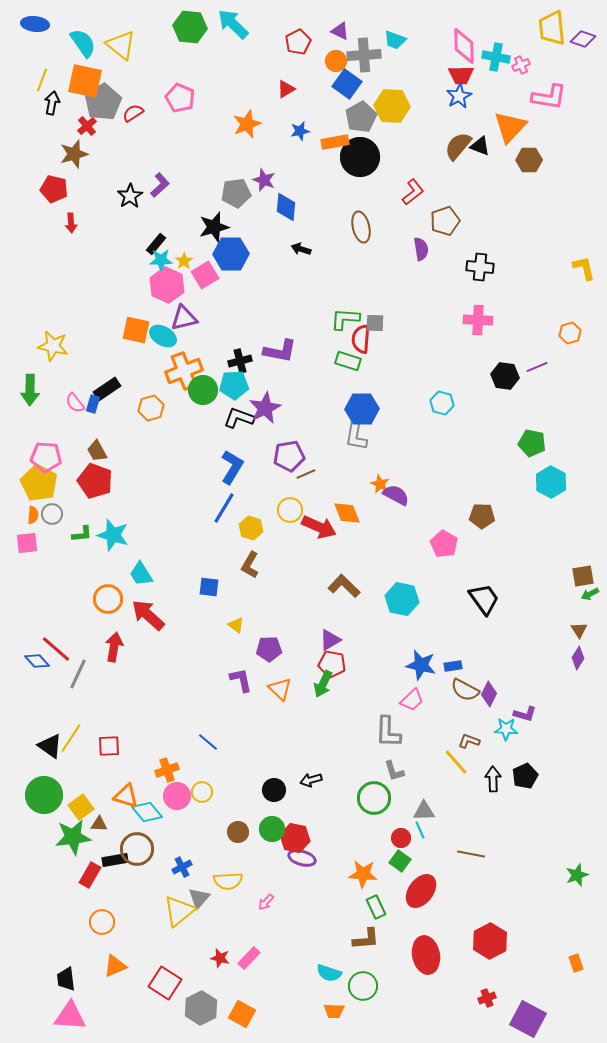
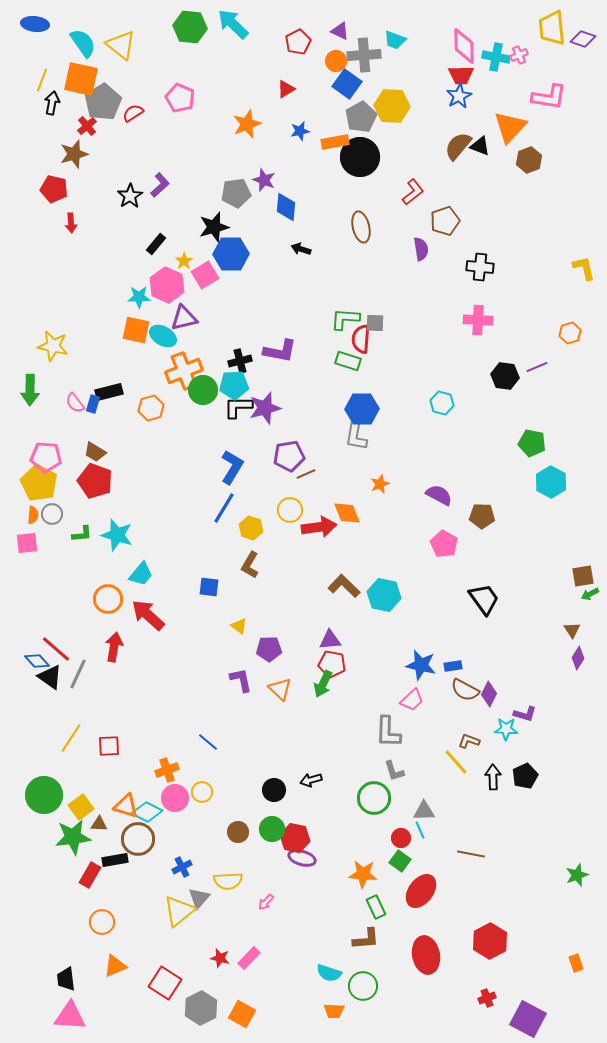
pink cross at (521, 65): moved 2 px left, 10 px up
orange square at (85, 81): moved 4 px left, 2 px up
brown hexagon at (529, 160): rotated 20 degrees counterclockwise
cyan star at (161, 260): moved 22 px left, 37 px down
black rectangle at (107, 389): moved 2 px right, 3 px down; rotated 20 degrees clockwise
purple star at (265, 408): rotated 12 degrees clockwise
black L-shape at (239, 418): moved 1 px left, 11 px up; rotated 20 degrees counterclockwise
brown trapezoid at (97, 451): moved 2 px left, 1 px down; rotated 30 degrees counterclockwise
orange star at (380, 484): rotated 24 degrees clockwise
purple semicircle at (396, 495): moved 43 px right
red arrow at (319, 527): rotated 32 degrees counterclockwise
cyan star at (113, 535): moved 4 px right
cyan trapezoid at (141, 574): rotated 108 degrees counterclockwise
cyan hexagon at (402, 599): moved 18 px left, 4 px up
yellow triangle at (236, 625): moved 3 px right, 1 px down
brown triangle at (579, 630): moved 7 px left
purple triangle at (330, 640): rotated 25 degrees clockwise
black triangle at (50, 746): moved 69 px up
black arrow at (493, 779): moved 2 px up
orange triangle at (126, 796): moved 10 px down
pink circle at (177, 796): moved 2 px left, 2 px down
cyan diamond at (147, 812): rotated 24 degrees counterclockwise
brown circle at (137, 849): moved 1 px right, 10 px up
